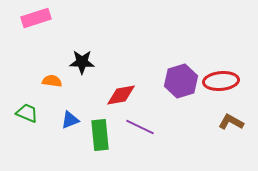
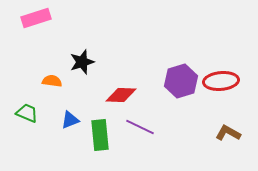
black star: rotated 20 degrees counterclockwise
red diamond: rotated 12 degrees clockwise
brown L-shape: moved 3 px left, 11 px down
